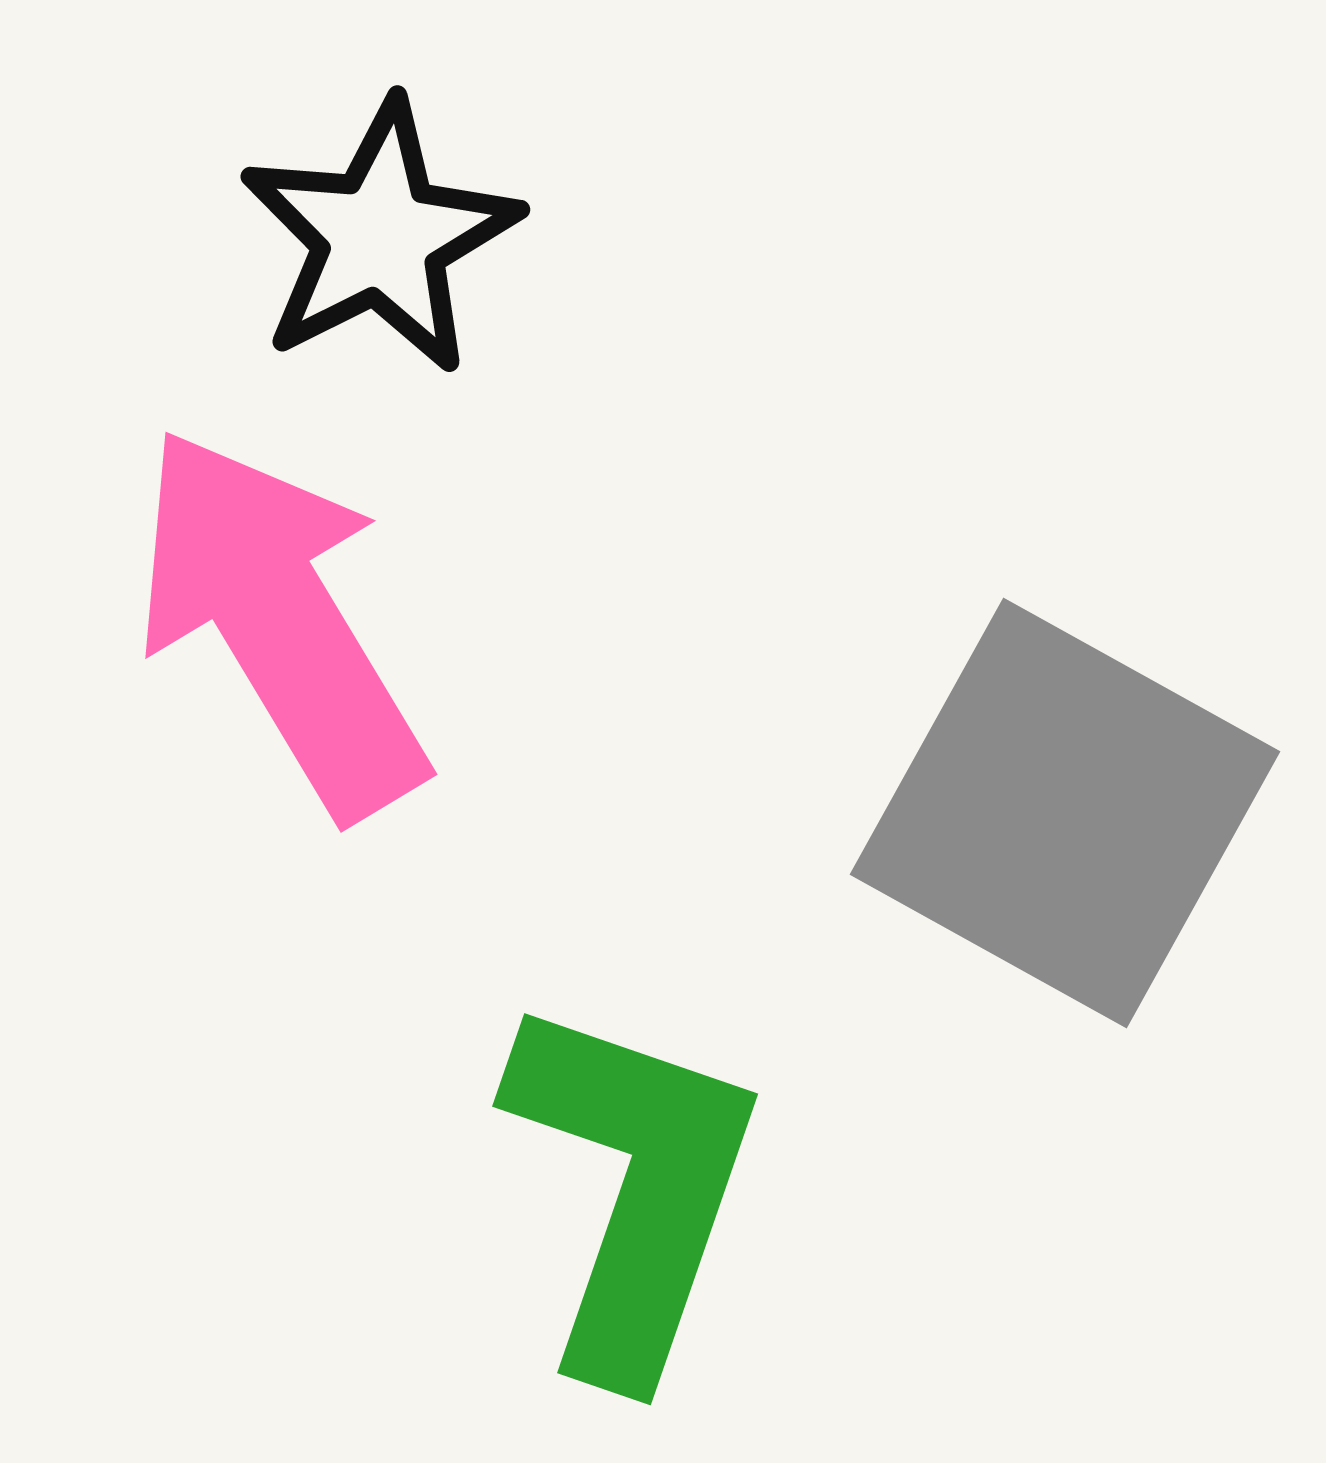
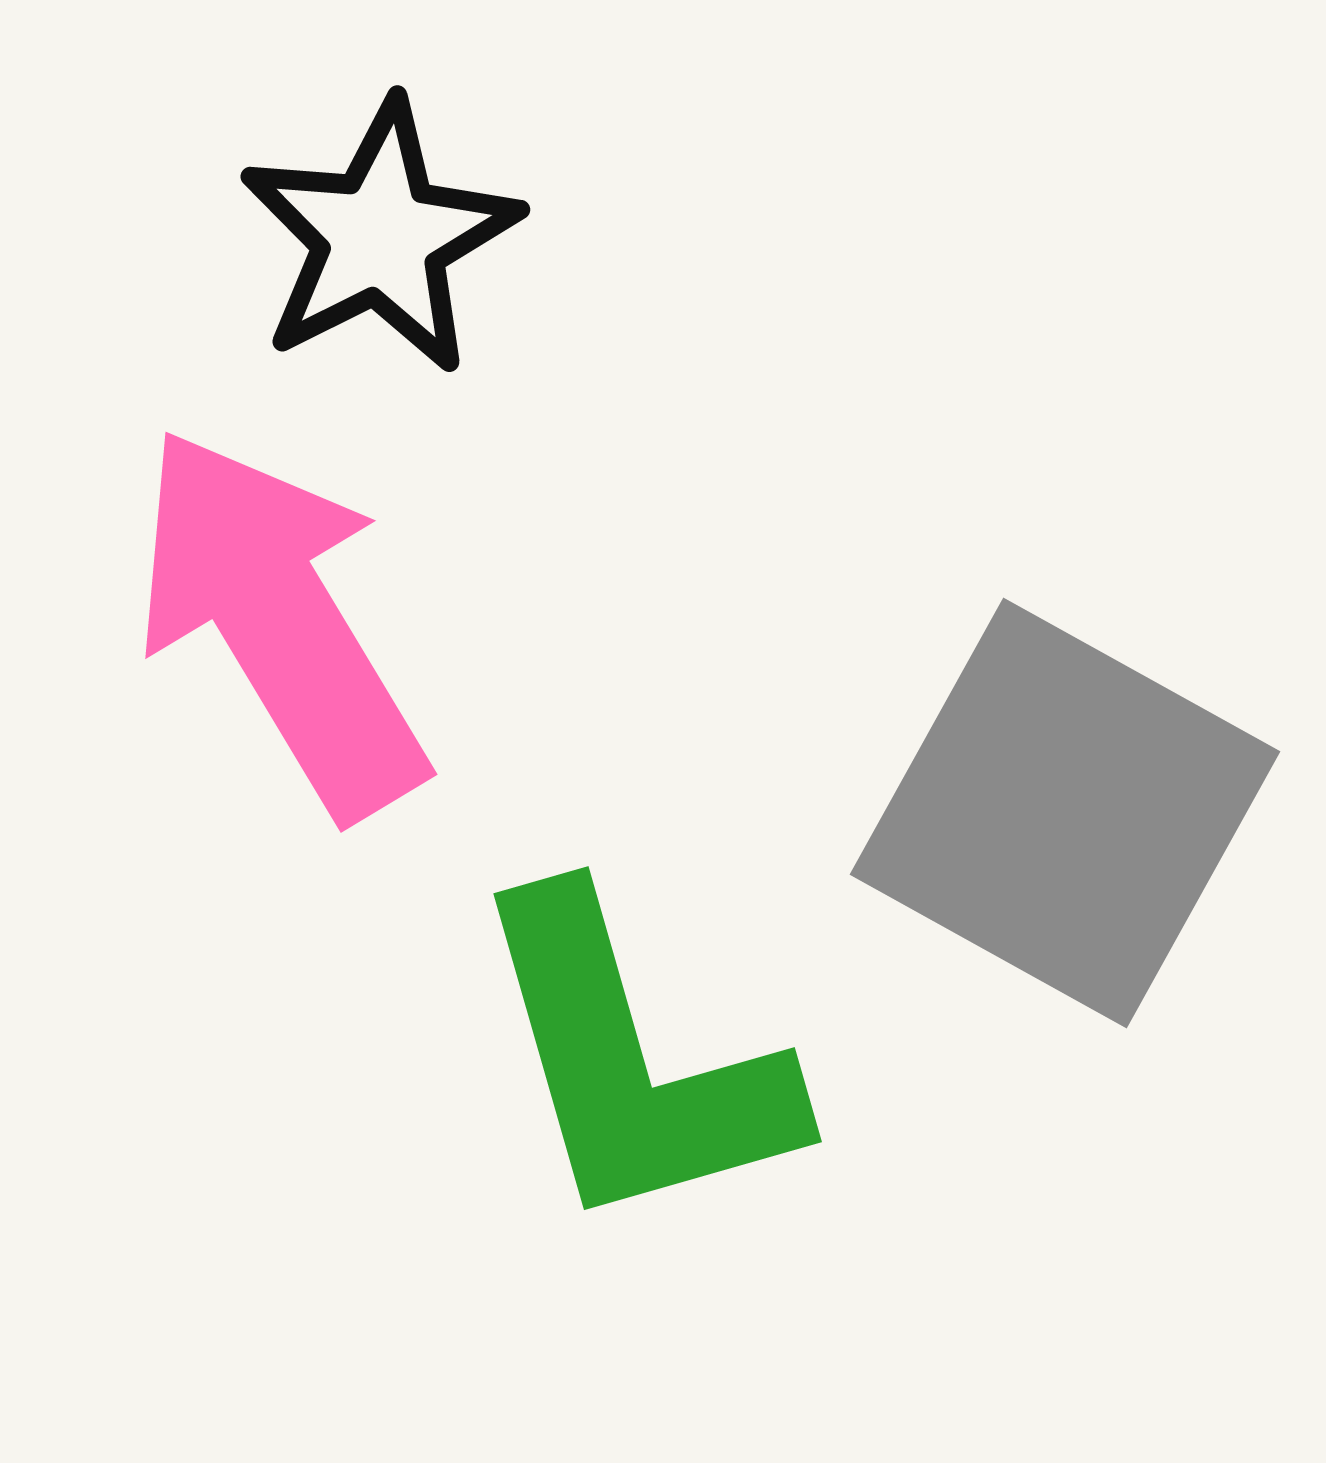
green L-shape: moved 125 px up; rotated 145 degrees clockwise
